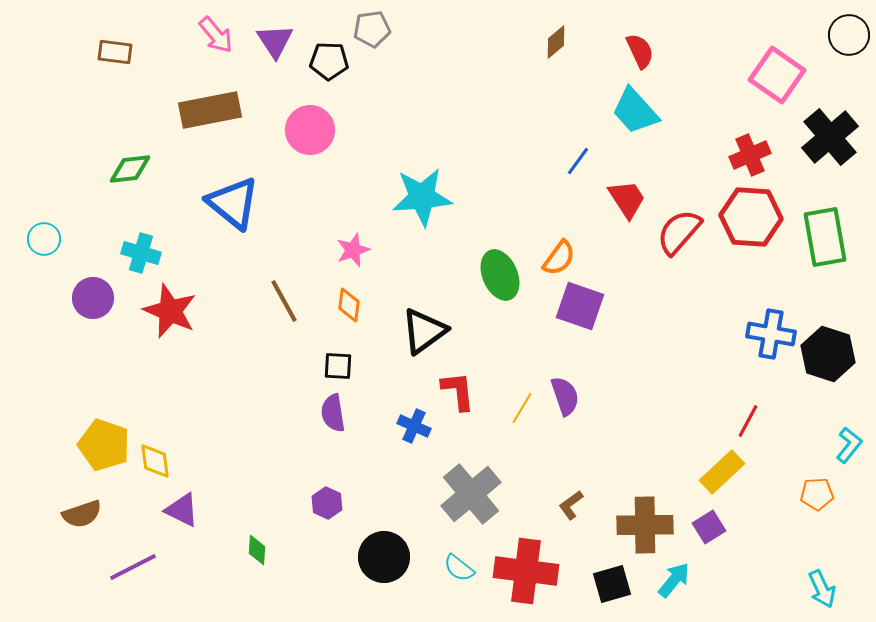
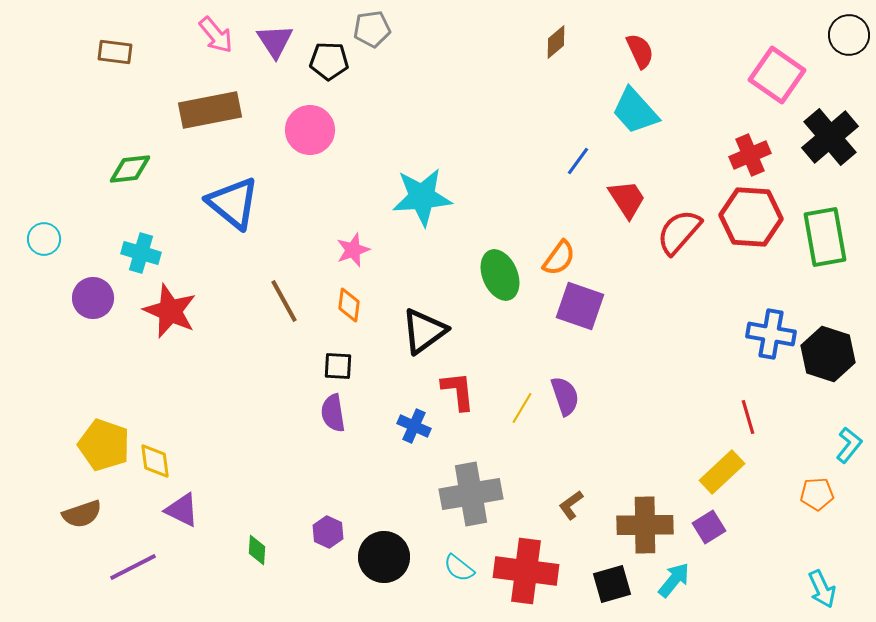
red line at (748, 421): moved 4 px up; rotated 44 degrees counterclockwise
gray cross at (471, 494): rotated 30 degrees clockwise
purple hexagon at (327, 503): moved 1 px right, 29 px down
